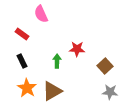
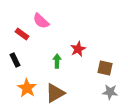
pink semicircle: moved 7 px down; rotated 24 degrees counterclockwise
red star: moved 1 px right; rotated 28 degrees counterclockwise
black rectangle: moved 7 px left, 1 px up
brown square: moved 2 px down; rotated 35 degrees counterclockwise
brown triangle: moved 3 px right, 2 px down
